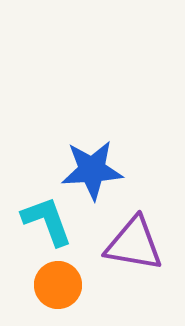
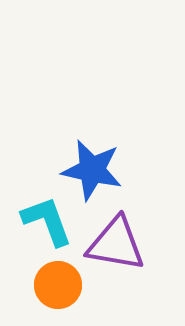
blue star: rotated 16 degrees clockwise
purple triangle: moved 18 px left
